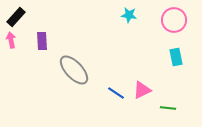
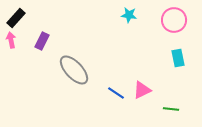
black rectangle: moved 1 px down
purple rectangle: rotated 30 degrees clockwise
cyan rectangle: moved 2 px right, 1 px down
green line: moved 3 px right, 1 px down
